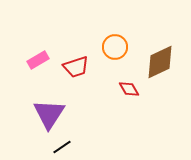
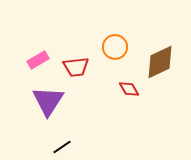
red trapezoid: rotated 12 degrees clockwise
purple triangle: moved 1 px left, 13 px up
